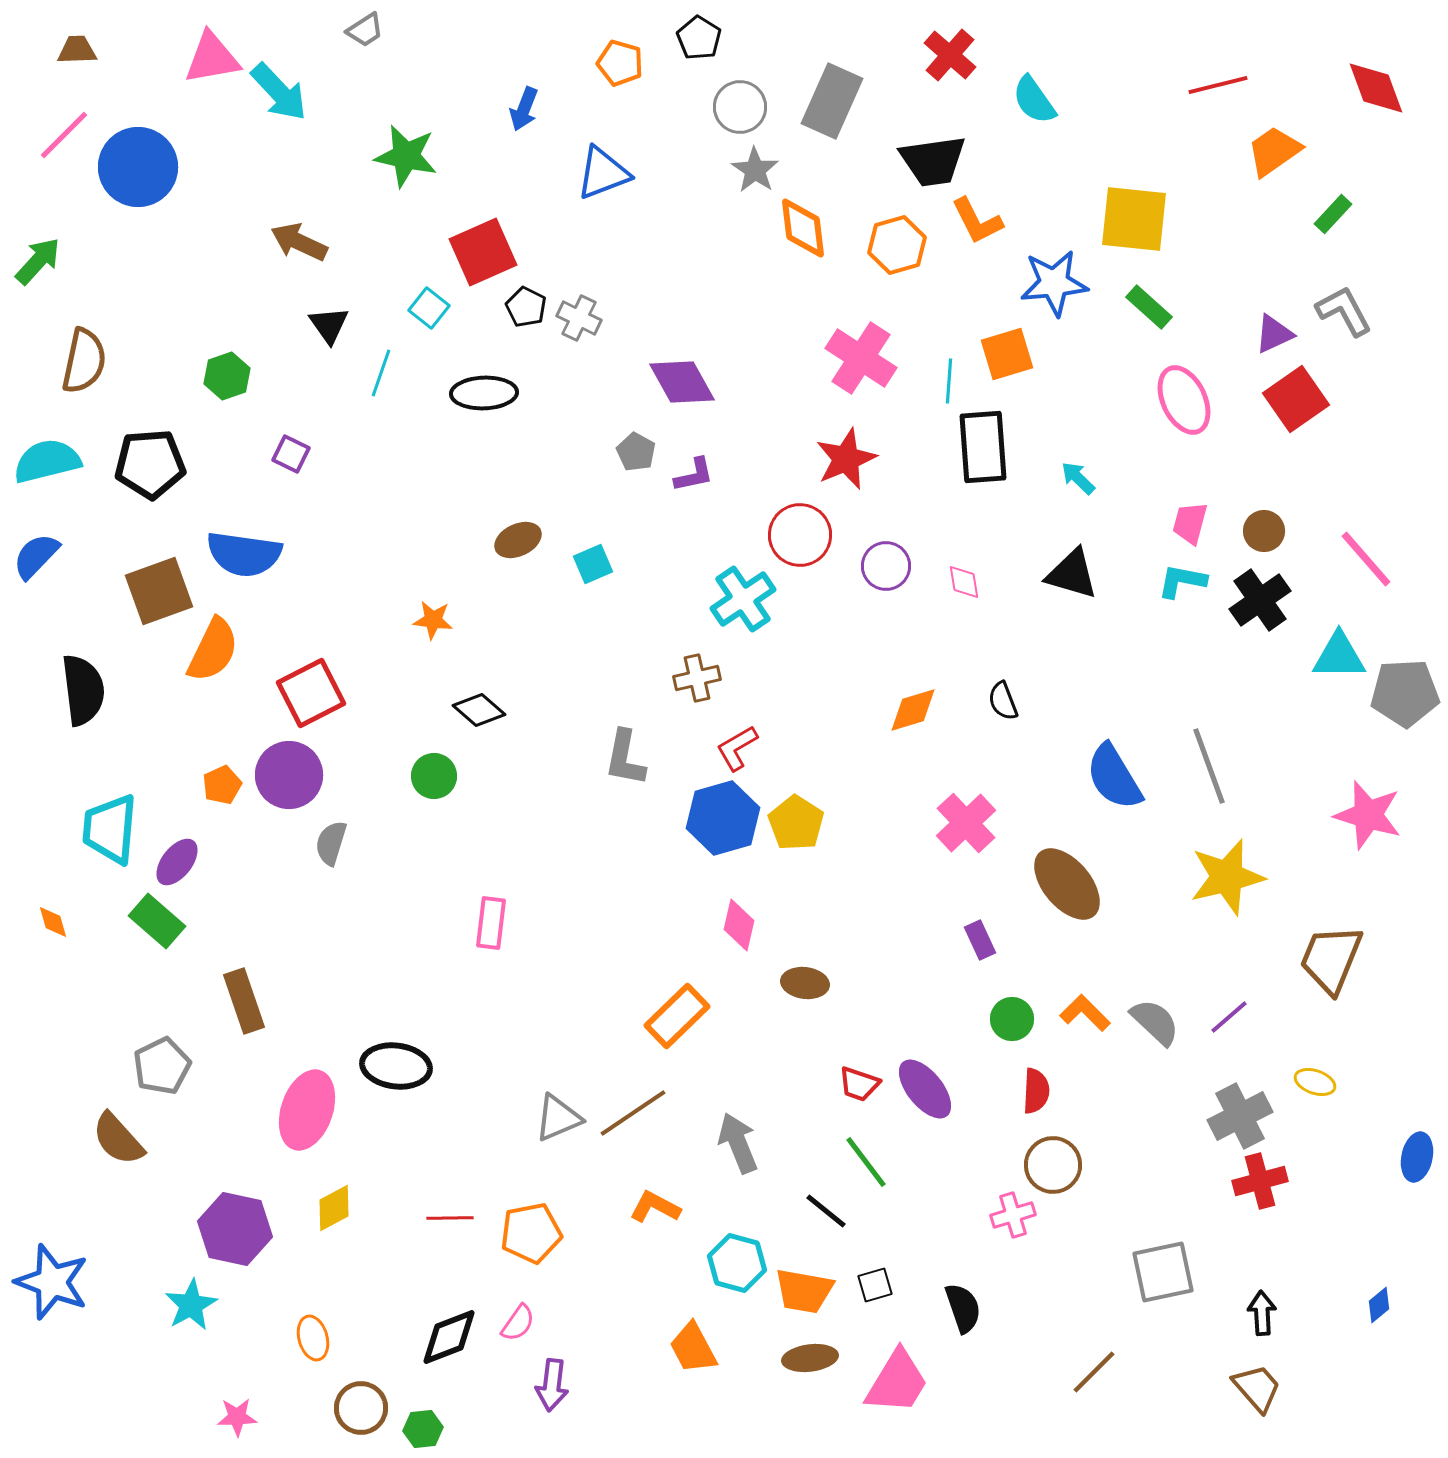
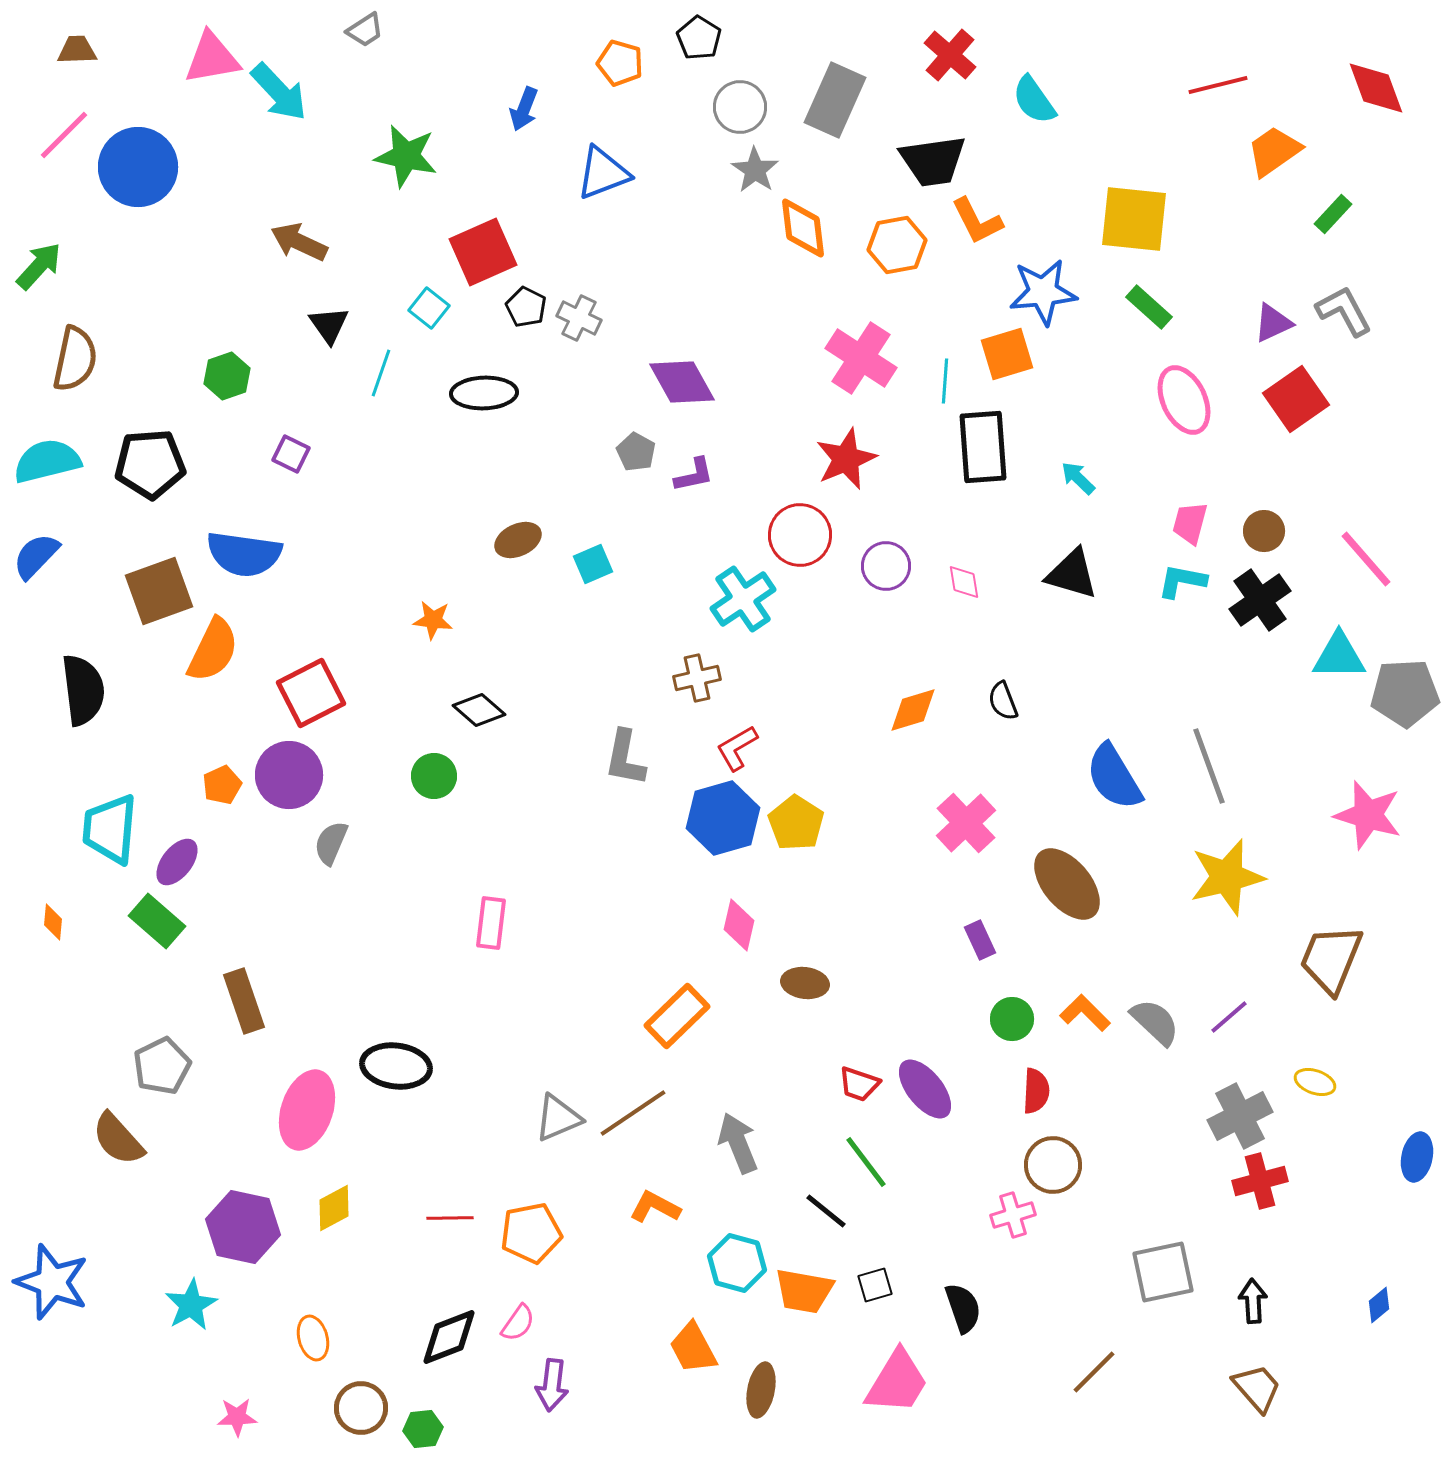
gray rectangle at (832, 101): moved 3 px right, 1 px up
orange hexagon at (897, 245): rotated 6 degrees clockwise
green arrow at (38, 261): moved 1 px right, 5 px down
blue star at (1054, 283): moved 11 px left, 9 px down
purple triangle at (1274, 334): moved 1 px left, 11 px up
brown semicircle at (84, 361): moved 9 px left, 2 px up
cyan line at (949, 381): moved 4 px left
gray semicircle at (331, 843): rotated 6 degrees clockwise
orange diamond at (53, 922): rotated 21 degrees clockwise
purple hexagon at (235, 1229): moved 8 px right, 2 px up
black arrow at (1262, 1313): moved 9 px left, 12 px up
brown ellipse at (810, 1358): moved 49 px left, 32 px down; rotated 72 degrees counterclockwise
